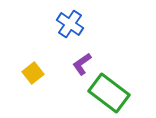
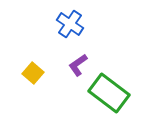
purple L-shape: moved 4 px left, 1 px down
yellow square: rotated 10 degrees counterclockwise
